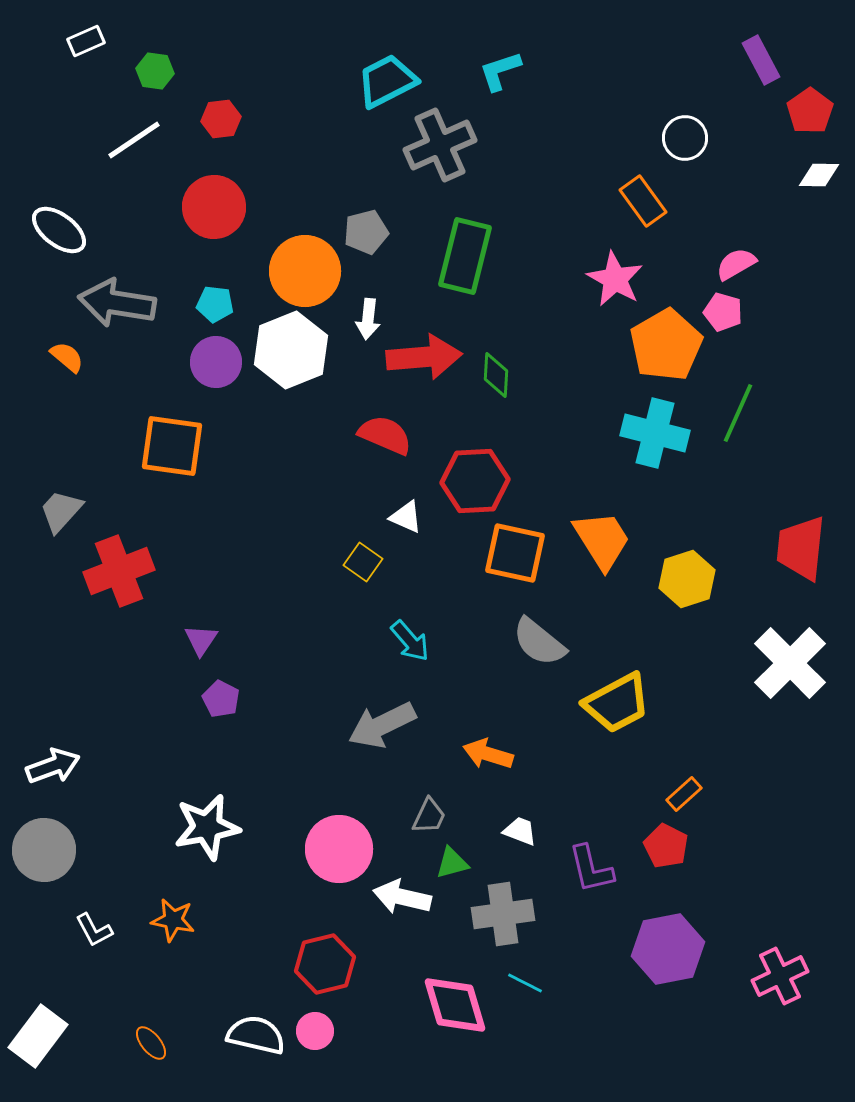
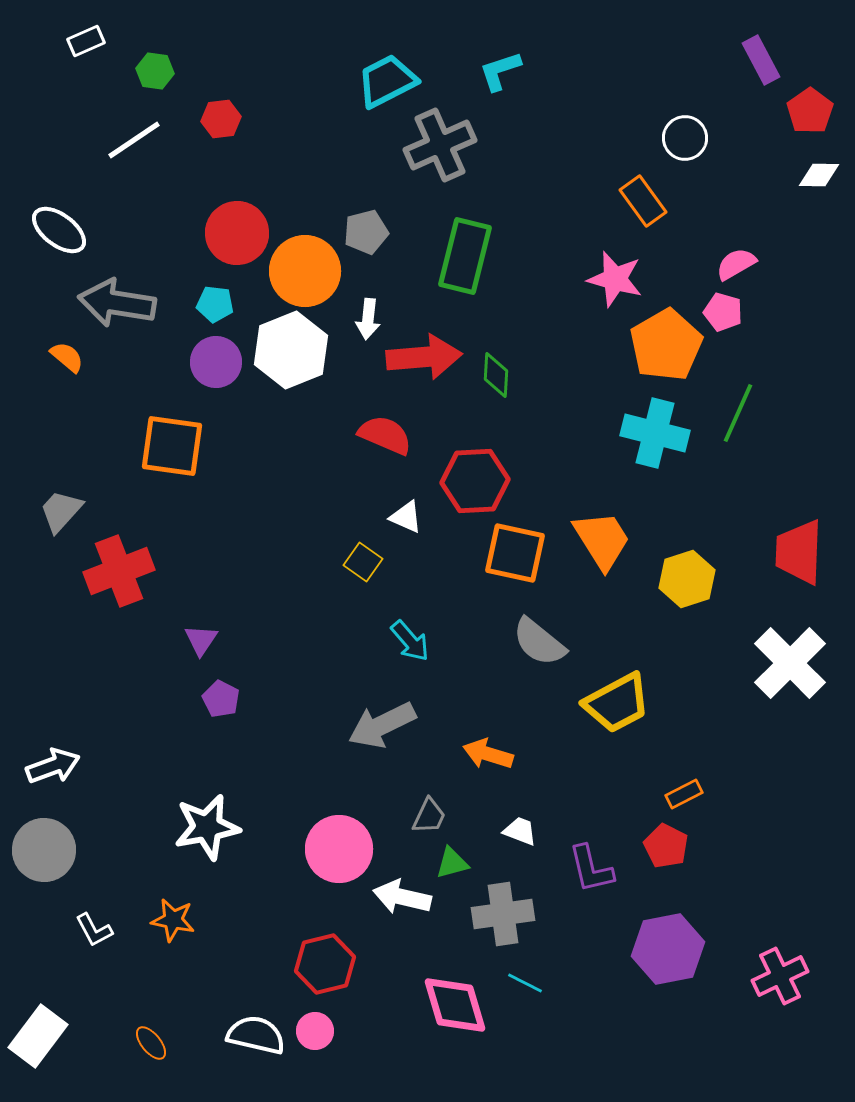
red circle at (214, 207): moved 23 px right, 26 px down
pink star at (615, 279): rotated 14 degrees counterclockwise
red trapezoid at (801, 548): moved 2 px left, 4 px down; rotated 4 degrees counterclockwise
orange rectangle at (684, 794): rotated 15 degrees clockwise
